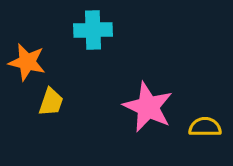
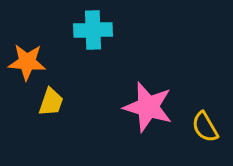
orange star: rotated 9 degrees counterclockwise
pink star: rotated 9 degrees counterclockwise
yellow semicircle: rotated 120 degrees counterclockwise
